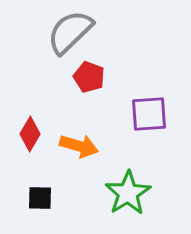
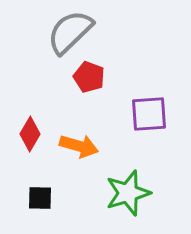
green star: rotated 15 degrees clockwise
